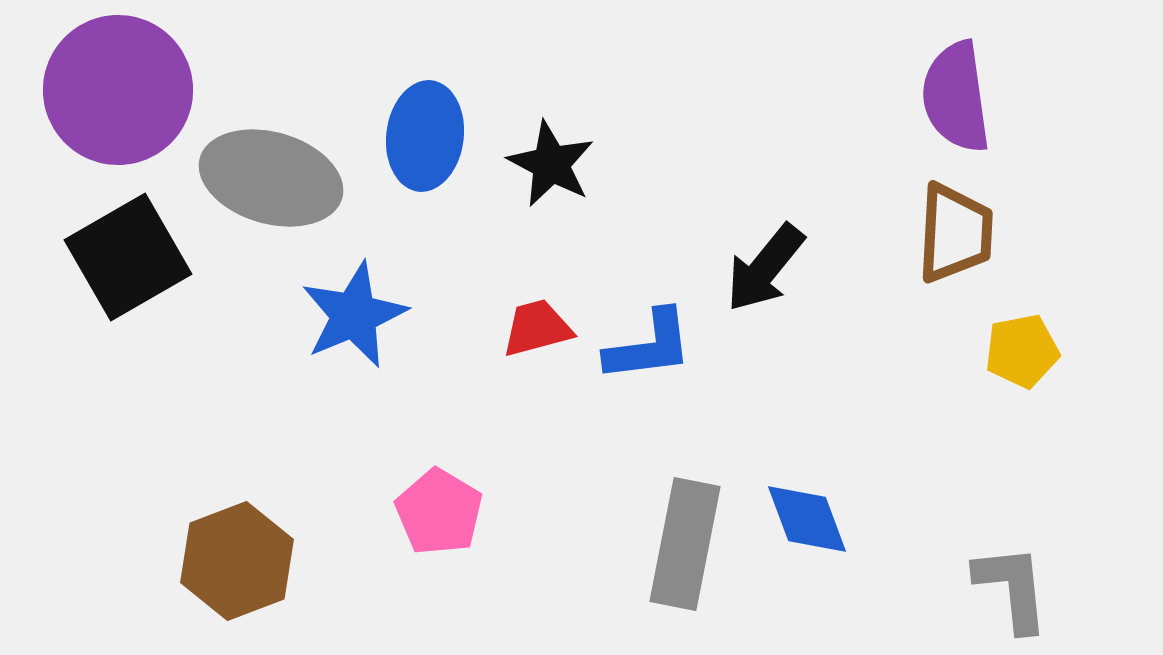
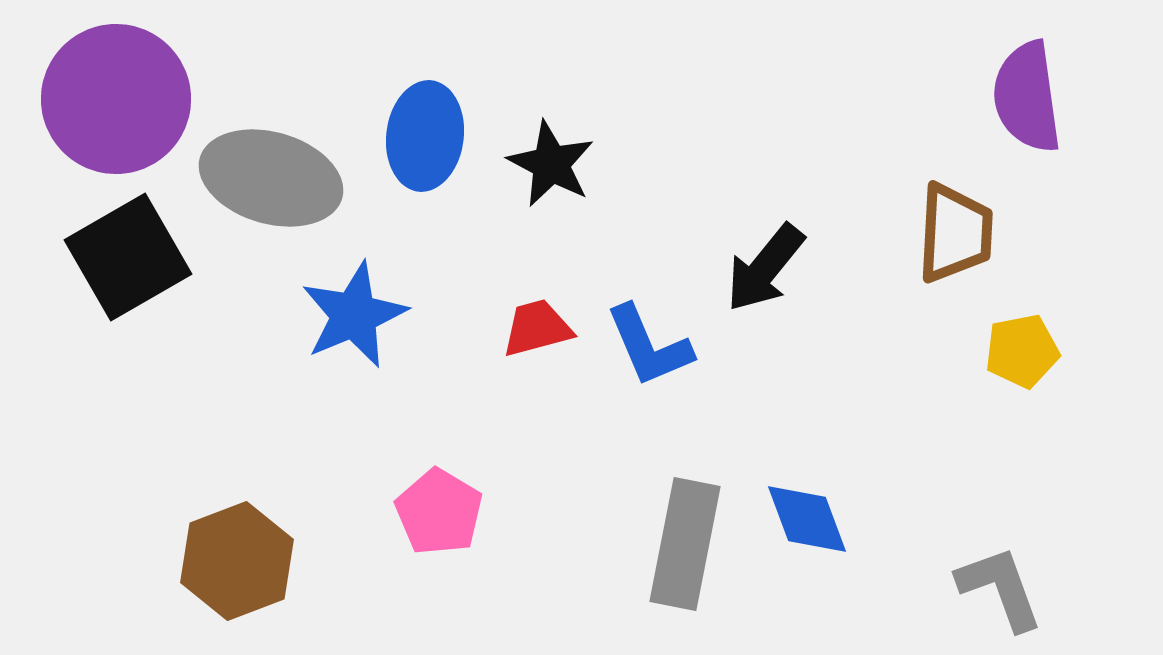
purple circle: moved 2 px left, 9 px down
purple semicircle: moved 71 px right
blue L-shape: rotated 74 degrees clockwise
gray L-shape: moved 12 px left; rotated 14 degrees counterclockwise
